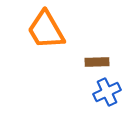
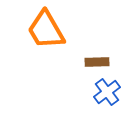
blue cross: rotated 12 degrees counterclockwise
